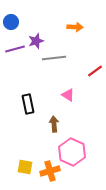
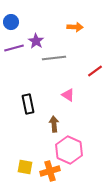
purple star: rotated 21 degrees counterclockwise
purple line: moved 1 px left, 1 px up
pink hexagon: moved 3 px left, 2 px up
